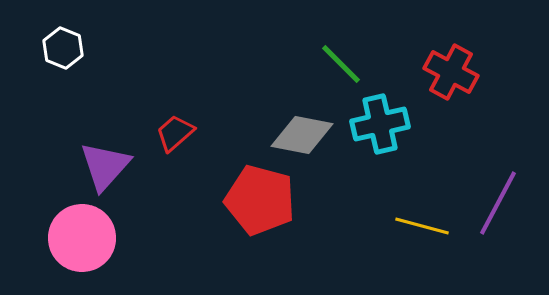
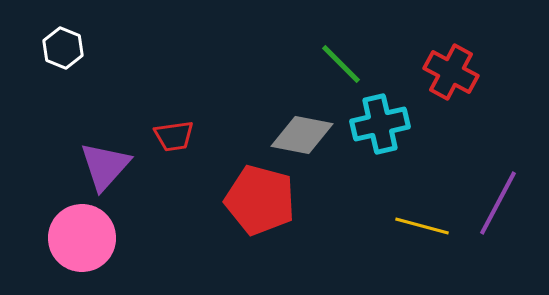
red trapezoid: moved 1 px left, 3 px down; rotated 147 degrees counterclockwise
